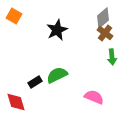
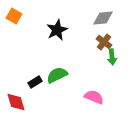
gray diamond: rotated 35 degrees clockwise
brown cross: moved 1 px left, 9 px down
